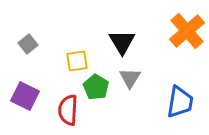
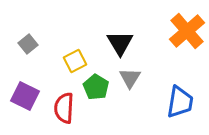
black triangle: moved 2 px left, 1 px down
yellow square: moved 2 px left; rotated 20 degrees counterclockwise
red semicircle: moved 4 px left, 2 px up
